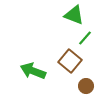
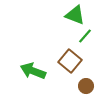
green triangle: moved 1 px right
green line: moved 2 px up
